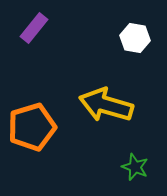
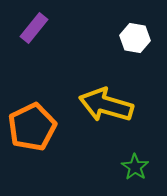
orange pentagon: rotated 9 degrees counterclockwise
green star: rotated 12 degrees clockwise
